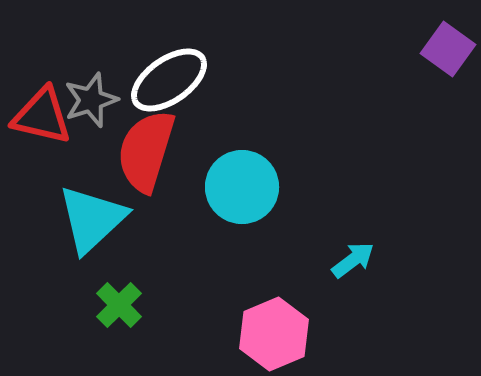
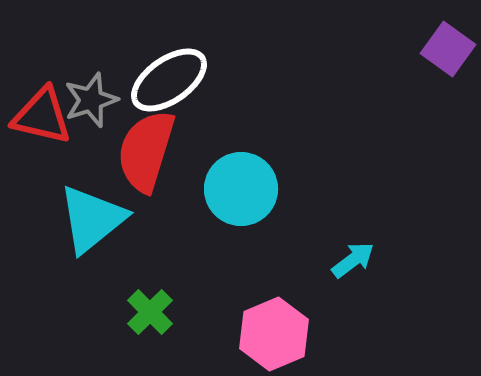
cyan circle: moved 1 px left, 2 px down
cyan triangle: rotated 4 degrees clockwise
green cross: moved 31 px right, 7 px down
